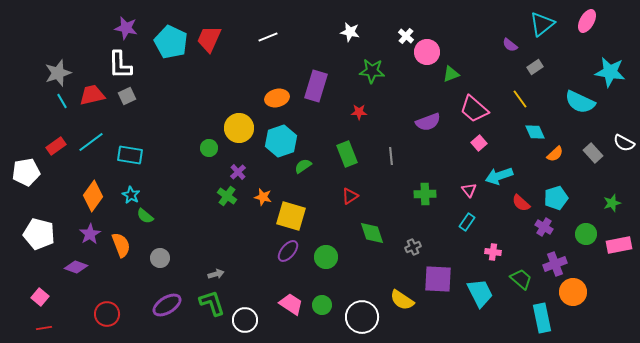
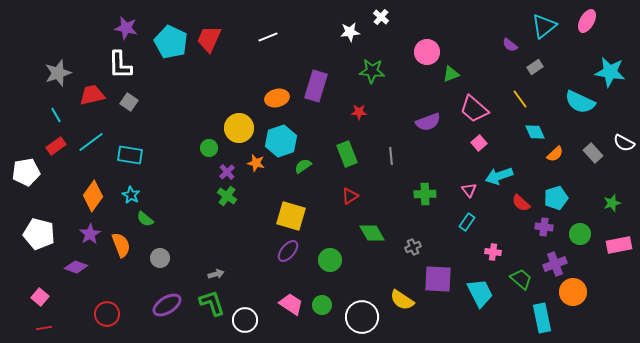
cyan triangle at (542, 24): moved 2 px right, 2 px down
white star at (350, 32): rotated 18 degrees counterclockwise
white cross at (406, 36): moved 25 px left, 19 px up
gray square at (127, 96): moved 2 px right, 6 px down; rotated 30 degrees counterclockwise
cyan line at (62, 101): moved 6 px left, 14 px down
purple cross at (238, 172): moved 11 px left
orange star at (263, 197): moved 7 px left, 34 px up
green semicircle at (145, 216): moved 3 px down
purple cross at (544, 227): rotated 24 degrees counterclockwise
green diamond at (372, 233): rotated 12 degrees counterclockwise
green circle at (586, 234): moved 6 px left
green circle at (326, 257): moved 4 px right, 3 px down
